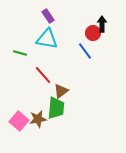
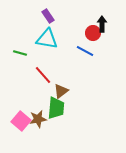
blue line: rotated 24 degrees counterclockwise
pink square: moved 2 px right
